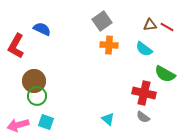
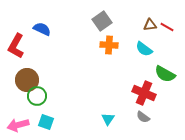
brown circle: moved 7 px left, 1 px up
red cross: rotated 10 degrees clockwise
cyan triangle: rotated 24 degrees clockwise
